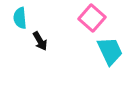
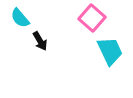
cyan semicircle: rotated 35 degrees counterclockwise
